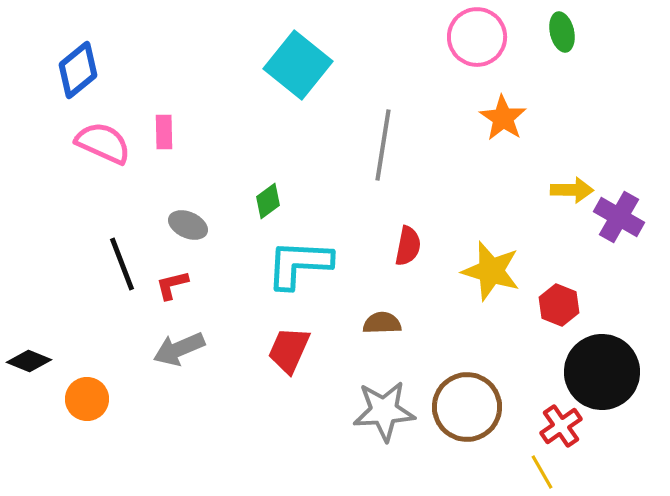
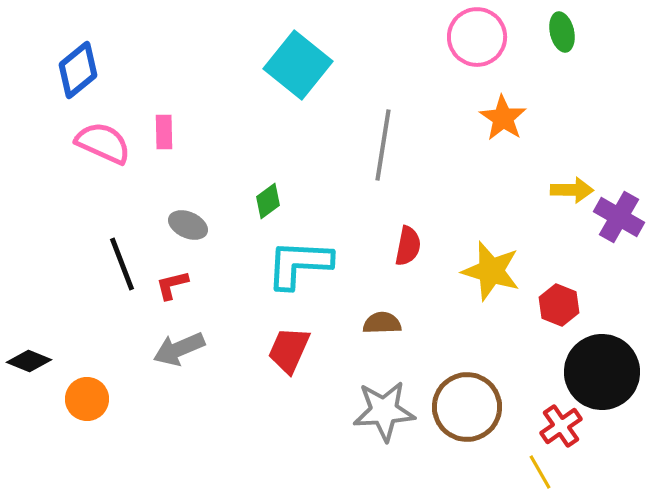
yellow line: moved 2 px left
